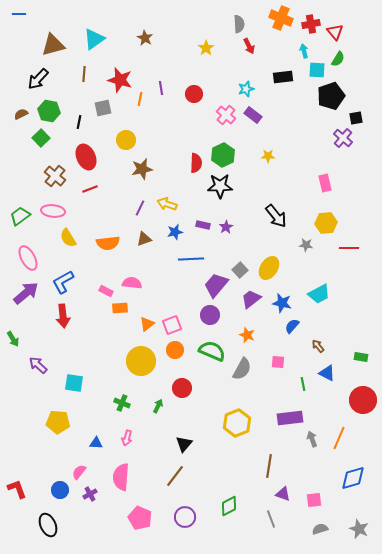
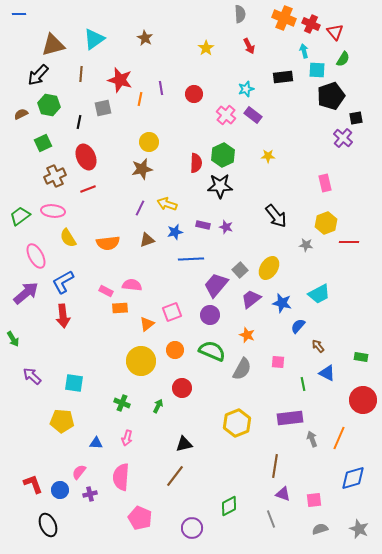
orange cross at (281, 18): moved 3 px right
gray semicircle at (239, 24): moved 1 px right, 10 px up
red cross at (311, 24): rotated 36 degrees clockwise
green semicircle at (338, 59): moved 5 px right
brown line at (84, 74): moved 3 px left
black arrow at (38, 79): moved 4 px up
green hexagon at (49, 111): moved 6 px up
green square at (41, 138): moved 2 px right, 5 px down; rotated 18 degrees clockwise
yellow circle at (126, 140): moved 23 px right, 2 px down
brown cross at (55, 176): rotated 25 degrees clockwise
red line at (90, 189): moved 2 px left
yellow hexagon at (326, 223): rotated 15 degrees counterclockwise
purple star at (226, 227): rotated 24 degrees counterclockwise
brown triangle at (144, 239): moved 3 px right, 1 px down
red line at (349, 248): moved 6 px up
pink ellipse at (28, 258): moved 8 px right, 2 px up
pink semicircle at (132, 283): moved 2 px down
pink square at (172, 325): moved 13 px up
blue semicircle at (292, 326): moved 6 px right
purple arrow at (38, 365): moved 6 px left, 11 px down
yellow pentagon at (58, 422): moved 4 px right, 1 px up
black triangle at (184, 444): rotated 36 degrees clockwise
brown line at (269, 466): moved 6 px right
red L-shape at (17, 489): moved 16 px right, 5 px up
purple cross at (90, 494): rotated 16 degrees clockwise
purple circle at (185, 517): moved 7 px right, 11 px down
